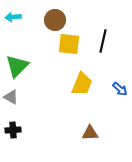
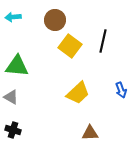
yellow square: moved 1 px right, 2 px down; rotated 30 degrees clockwise
green triangle: rotated 50 degrees clockwise
yellow trapezoid: moved 4 px left, 9 px down; rotated 25 degrees clockwise
blue arrow: moved 1 px right, 1 px down; rotated 28 degrees clockwise
black cross: rotated 21 degrees clockwise
